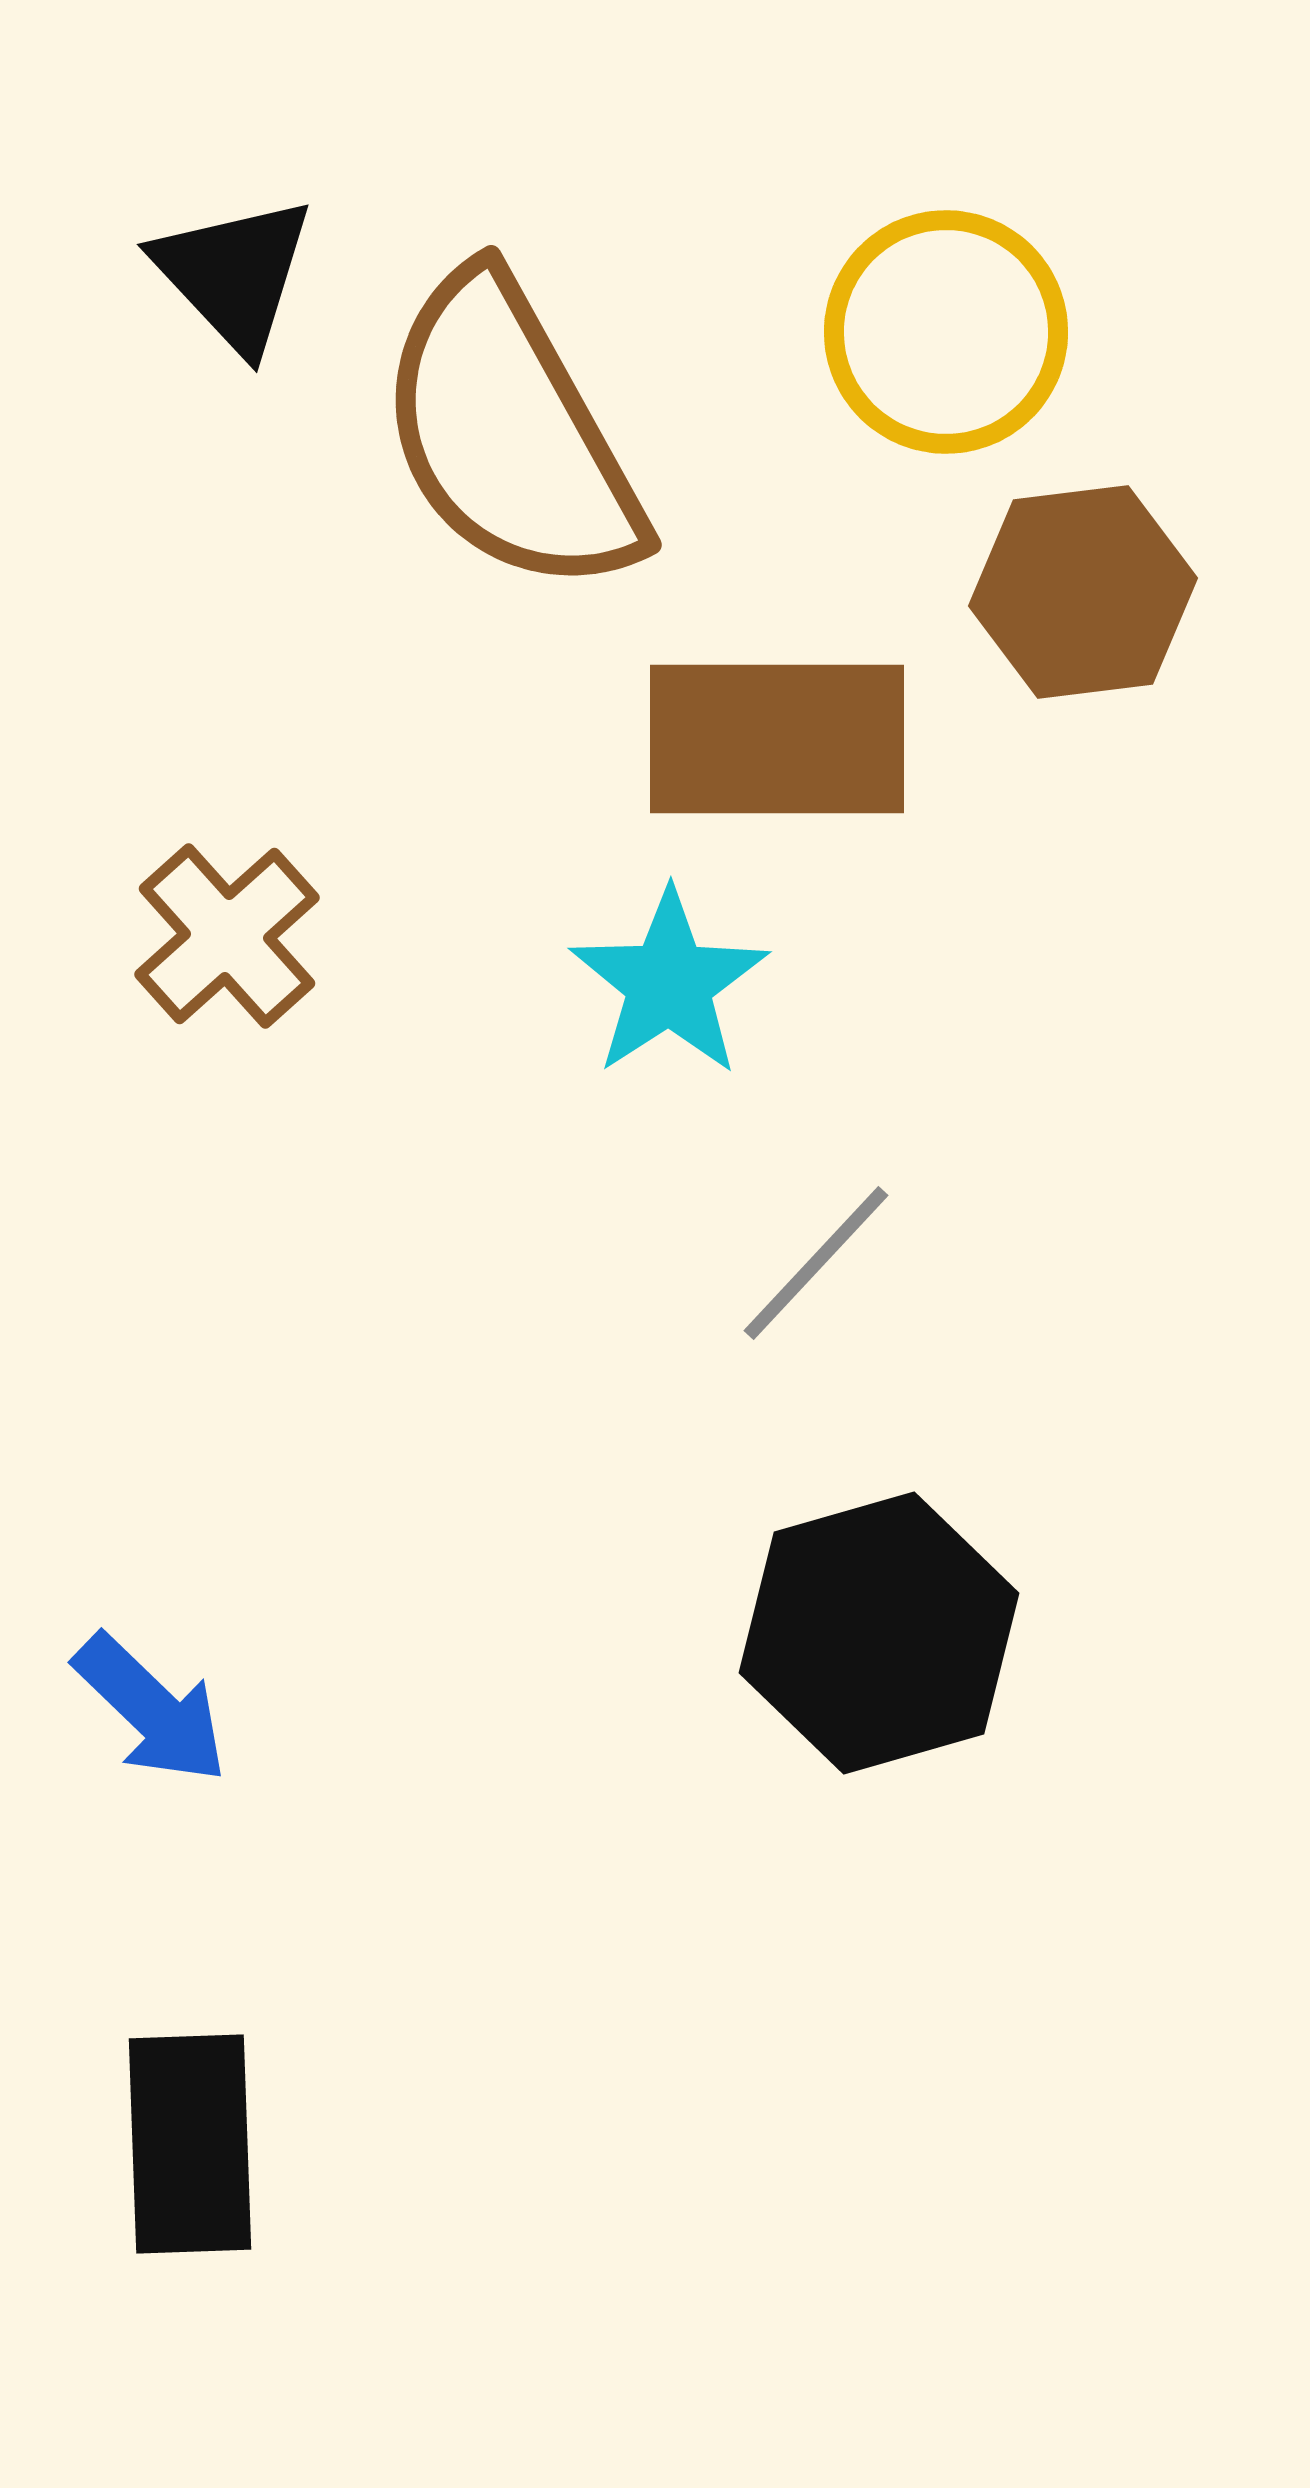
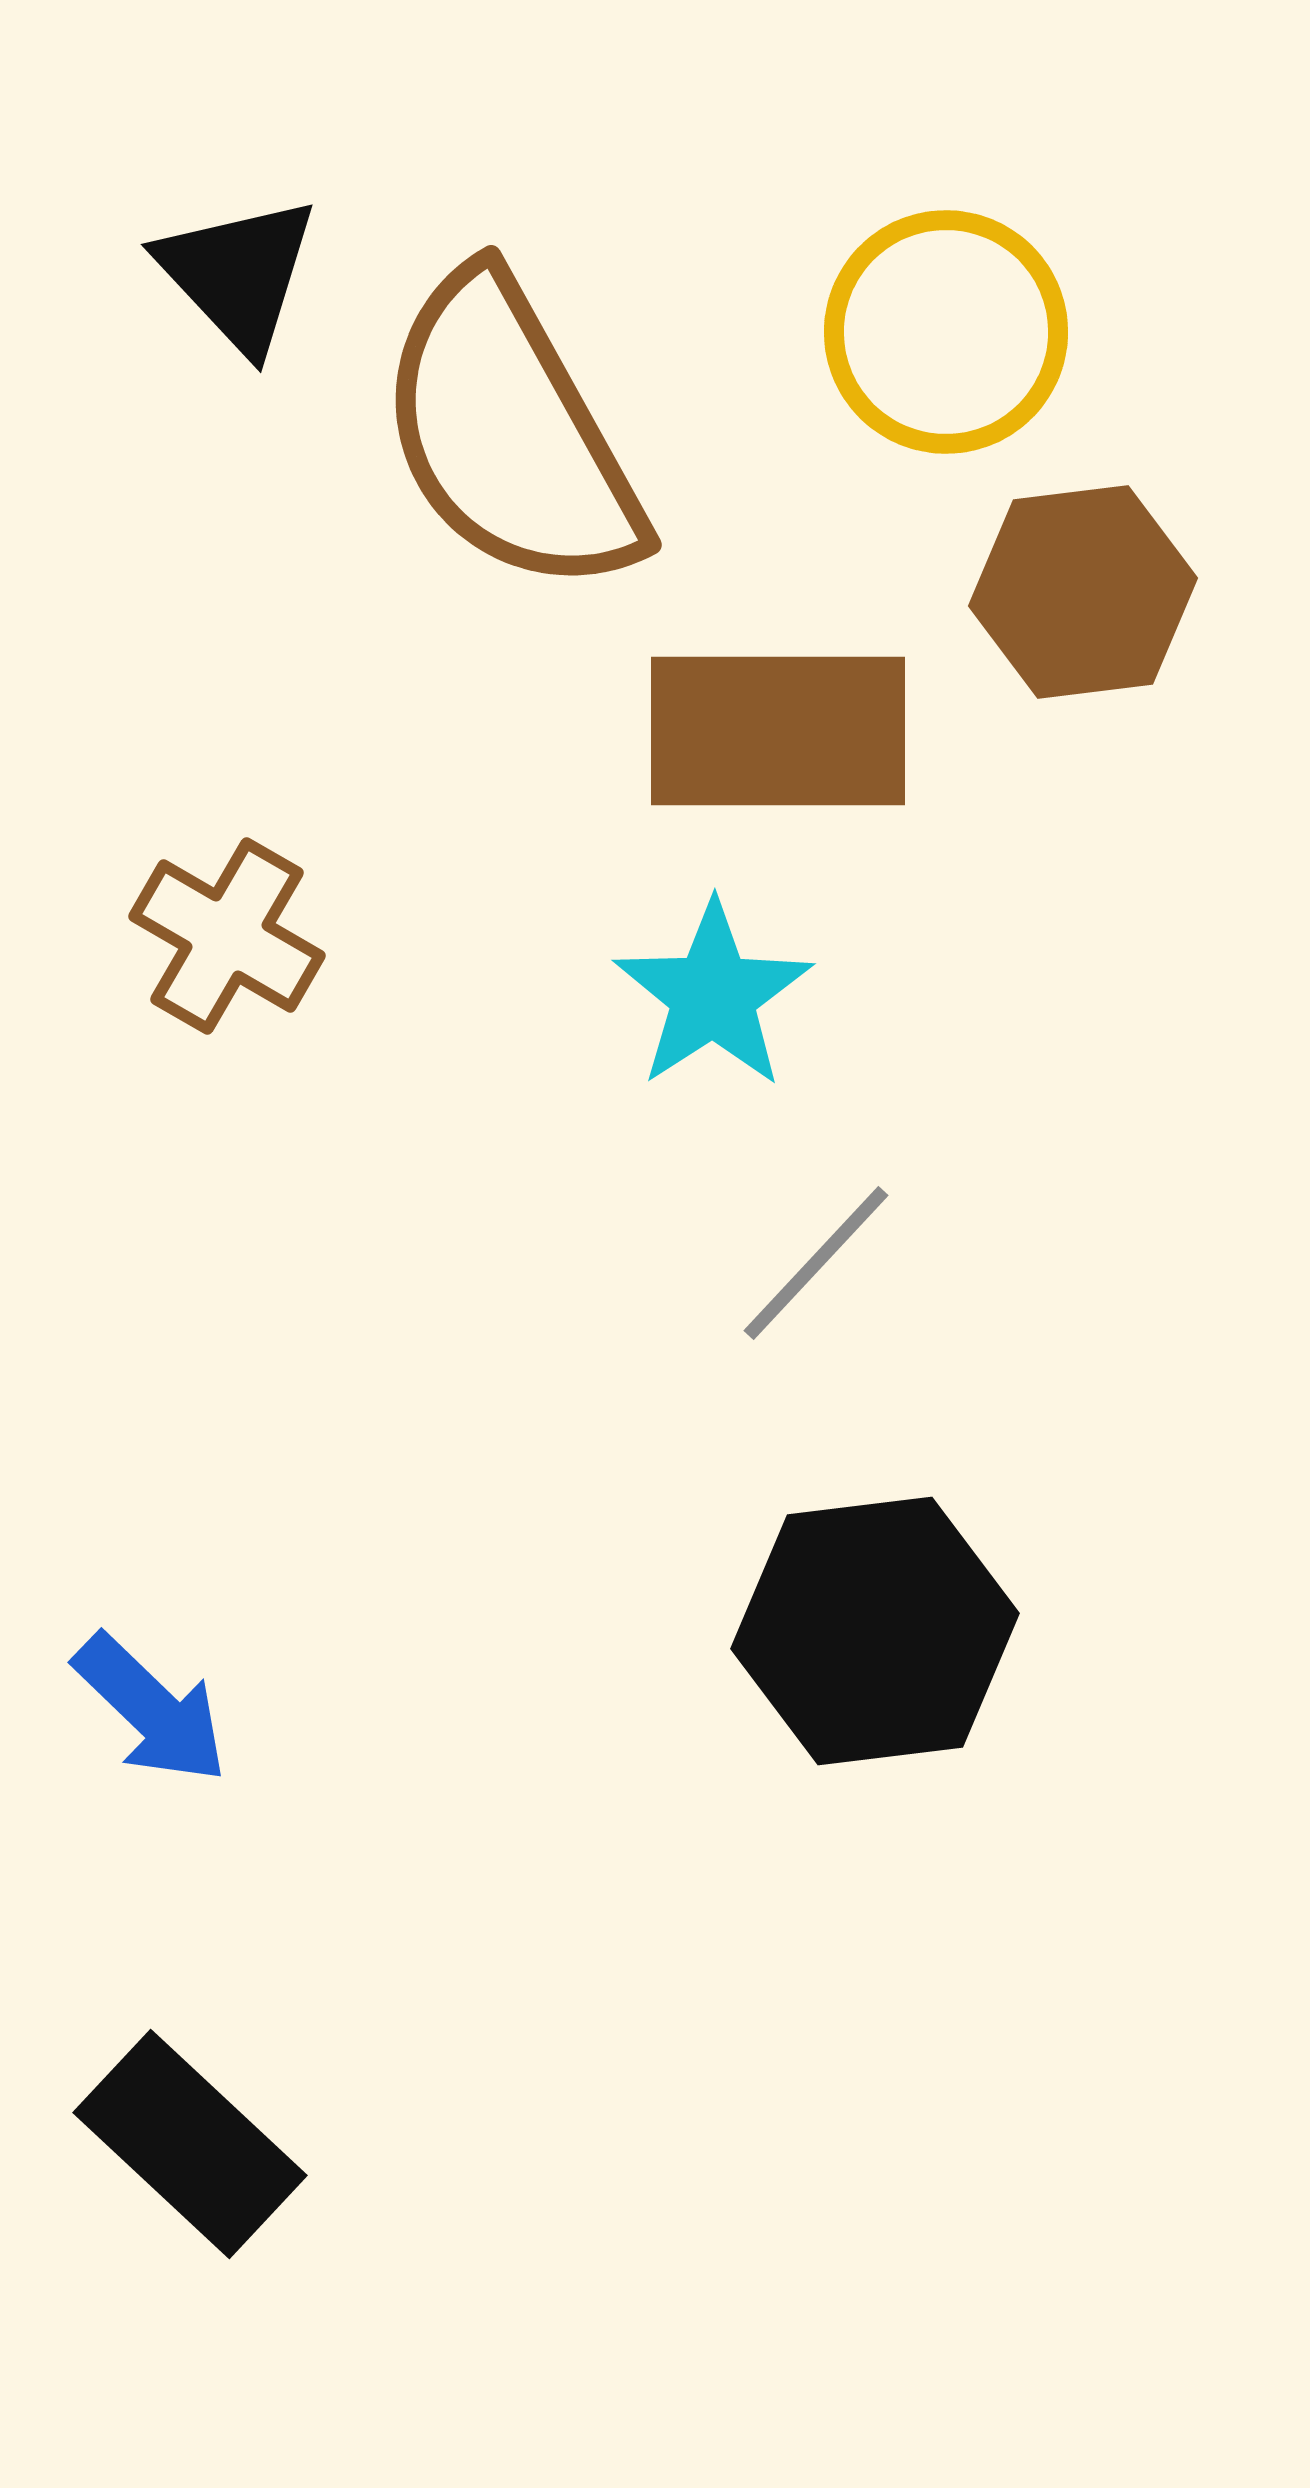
black triangle: moved 4 px right
brown rectangle: moved 1 px right, 8 px up
brown cross: rotated 18 degrees counterclockwise
cyan star: moved 44 px right, 12 px down
black hexagon: moved 4 px left, 2 px up; rotated 9 degrees clockwise
black rectangle: rotated 45 degrees counterclockwise
